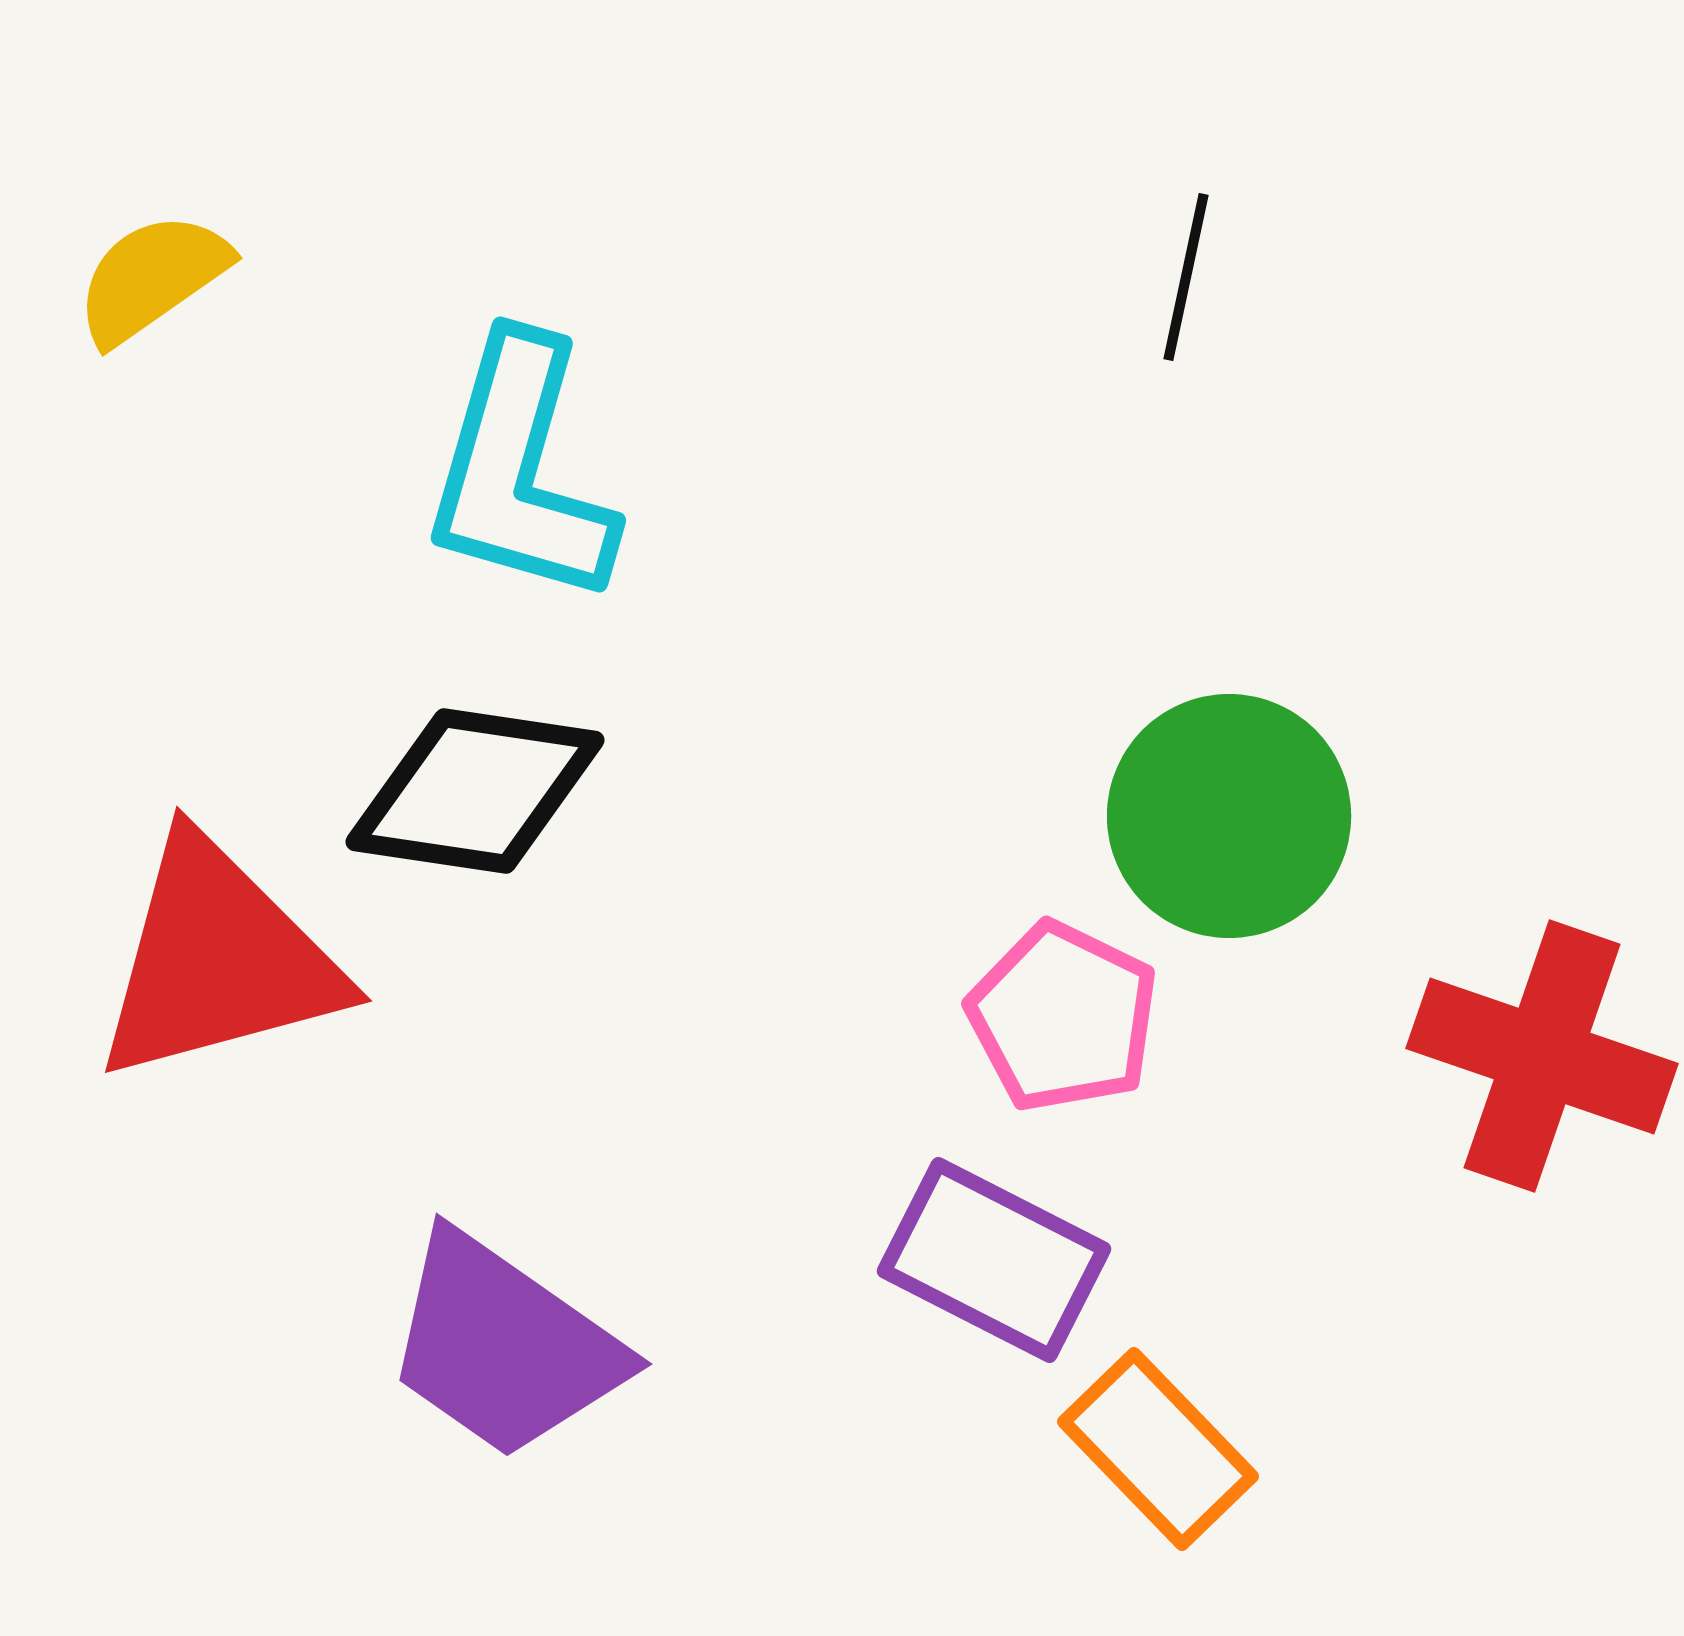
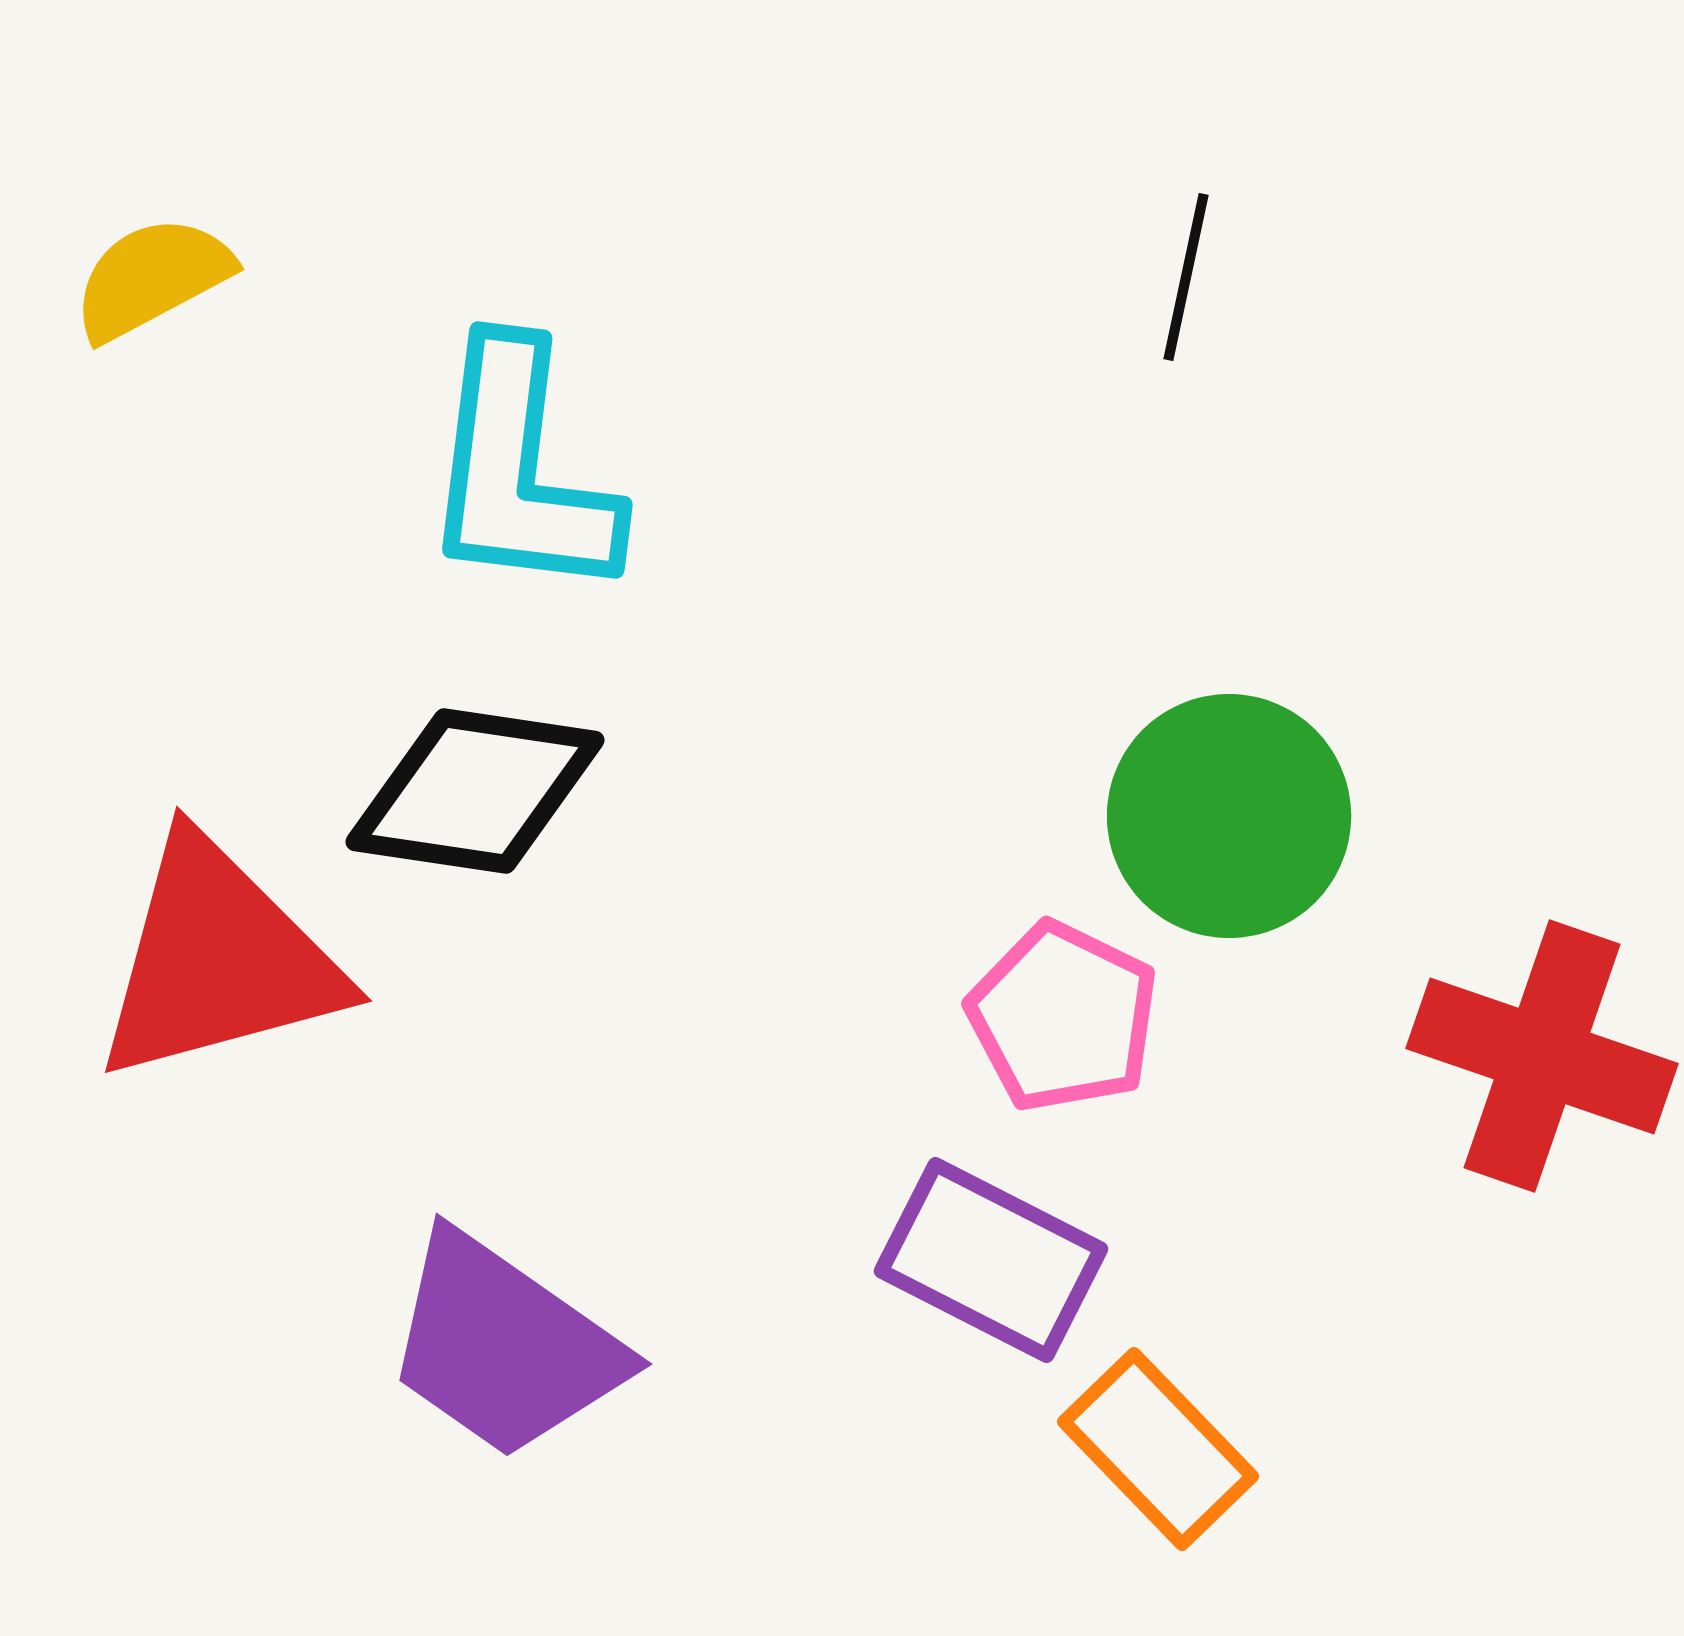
yellow semicircle: rotated 7 degrees clockwise
cyan L-shape: rotated 9 degrees counterclockwise
purple rectangle: moved 3 px left
